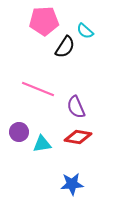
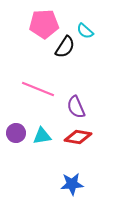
pink pentagon: moved 3 px down
purple circle: moved 3 px left, 1 px down
cyan triangle: moved 8 px up
